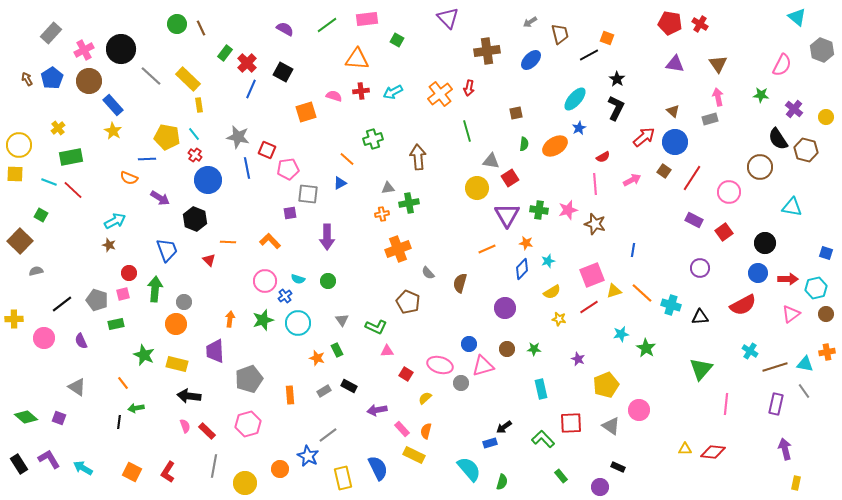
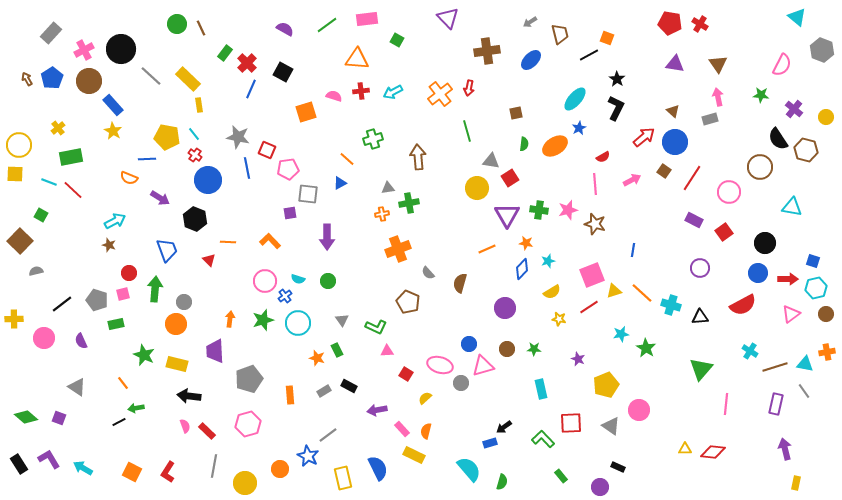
blue square at (826, 253): moved 13 px left, 8 px down
black line at (119, 422): rotated 56 degrees clockwise
